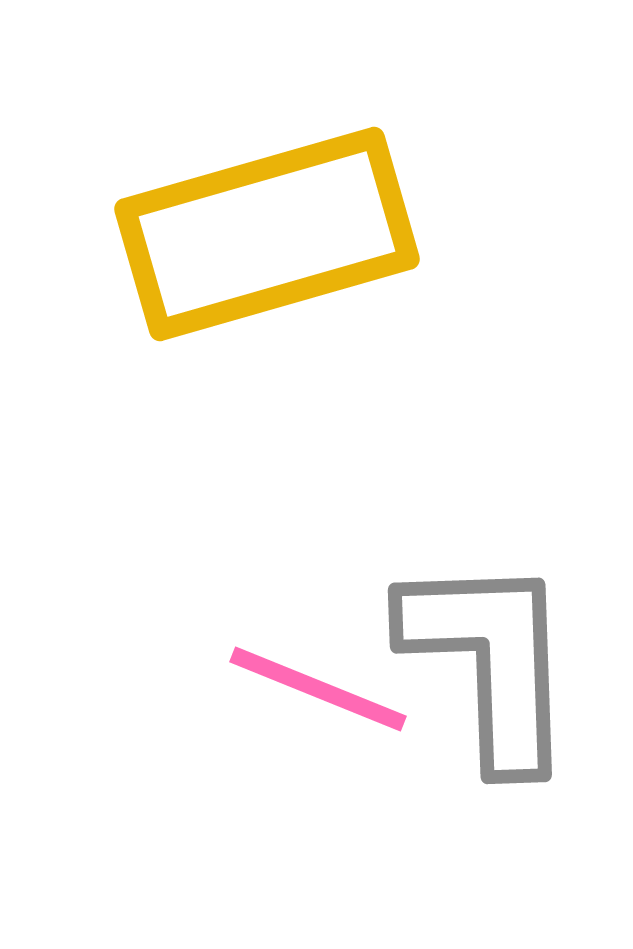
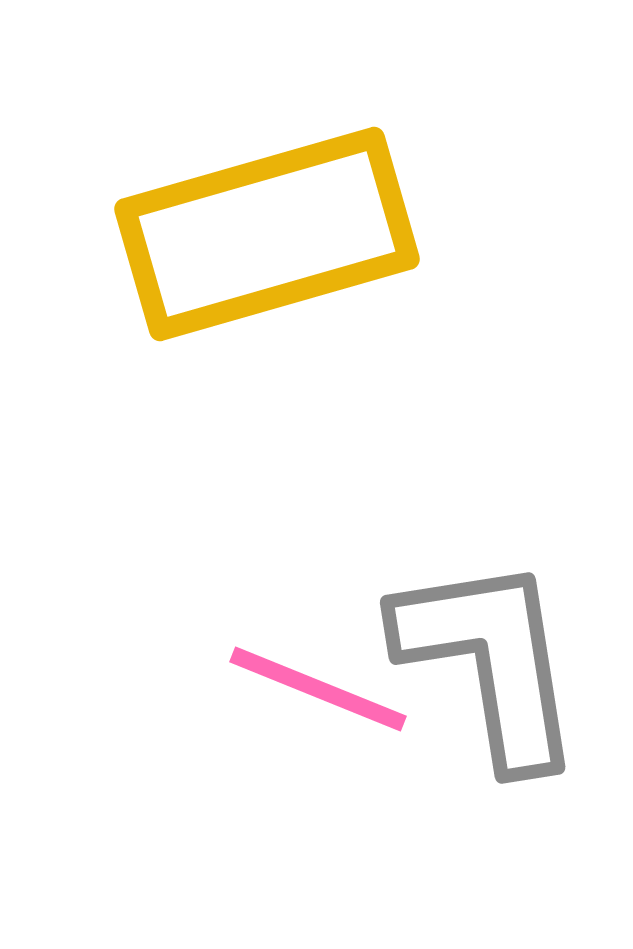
gray L-shape: rotated 7 degrees counterclockwise
